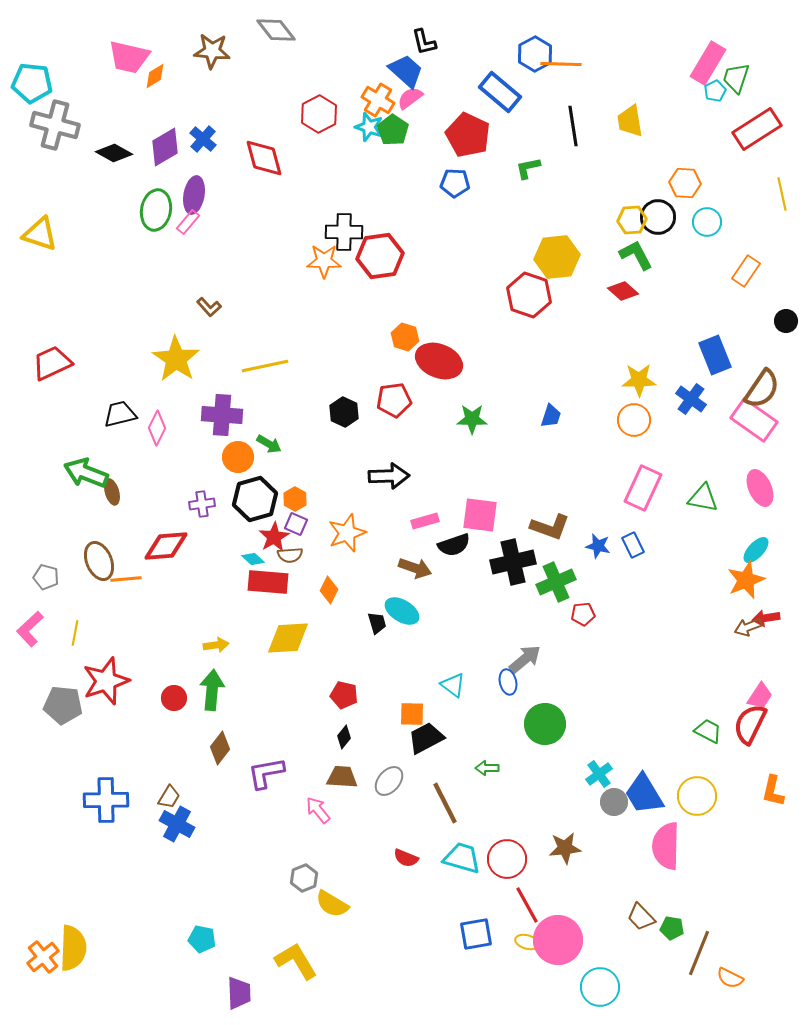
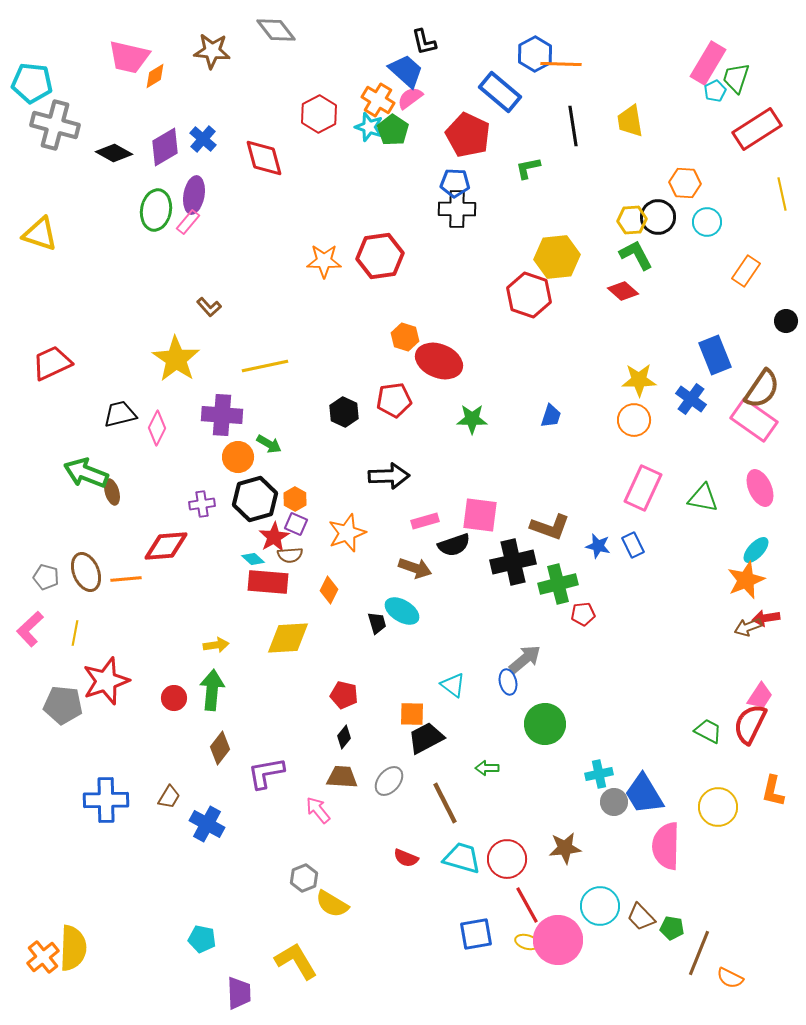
black cross at (344, 232): moved 113 px right, 23 px up
brown ellipse at (99, 561): moved 13 px left, 11 px down
green cross at (556, 582): moved 2 px right, 2 px down; rotated 9 degrees clockwise
cyan cross at (599, 774): rotated 24 degrees clockwise
yellow circle at (697, 796): moved 21 px right, 11 px down
blue cross at (177, 824): moved 30 px right
cyan circle at (600, 987): moved 81 px up
